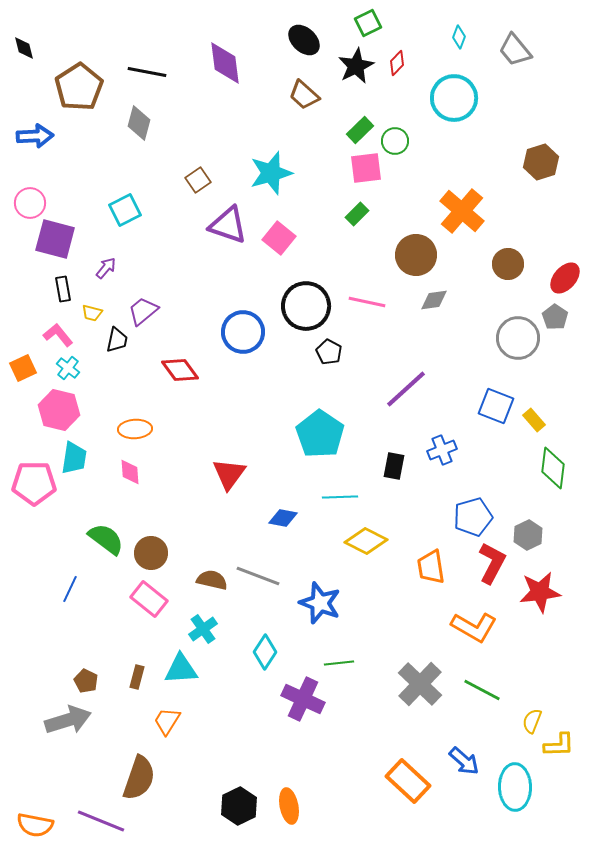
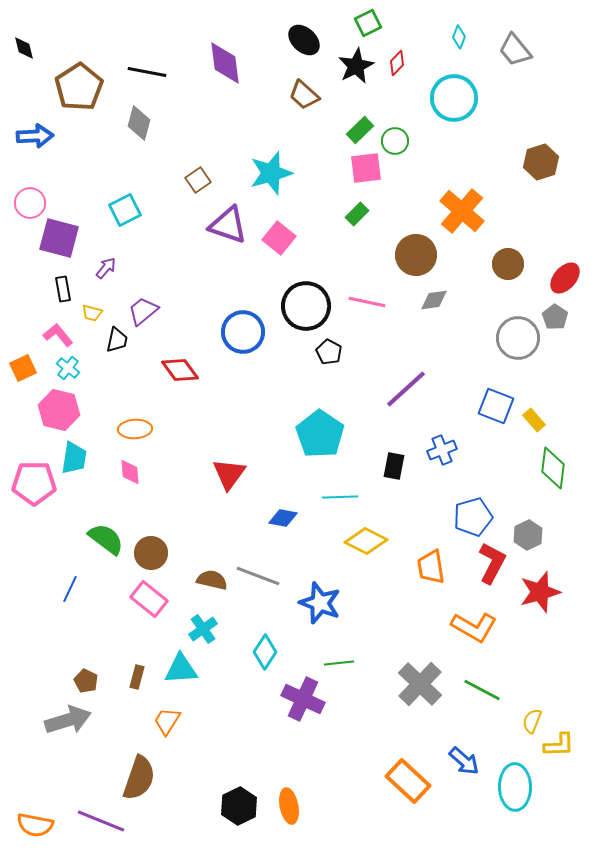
purple square at (55, 239): moved 4 px right, 1 px up
red star at (540, 592): rotated 9 degrees counterclockwise
